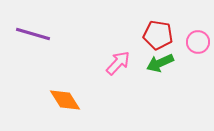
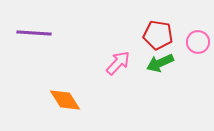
purple line: moved 1 px right, 1 px up; rotated 12 degrees counterclockwise
